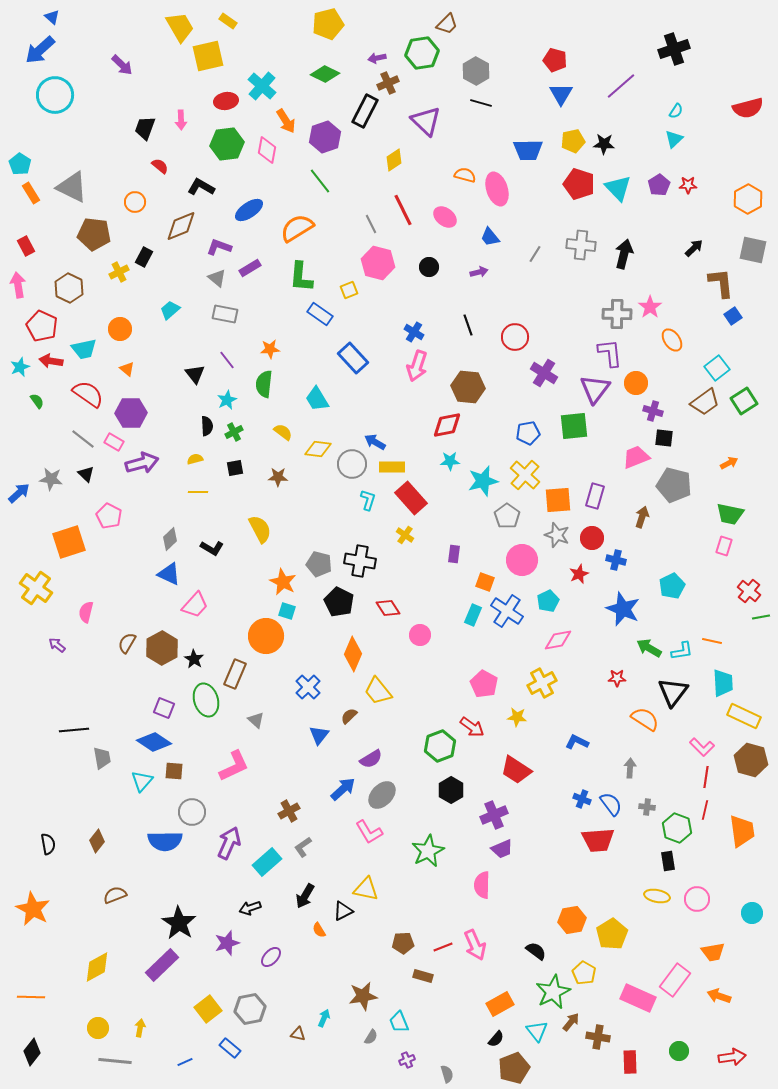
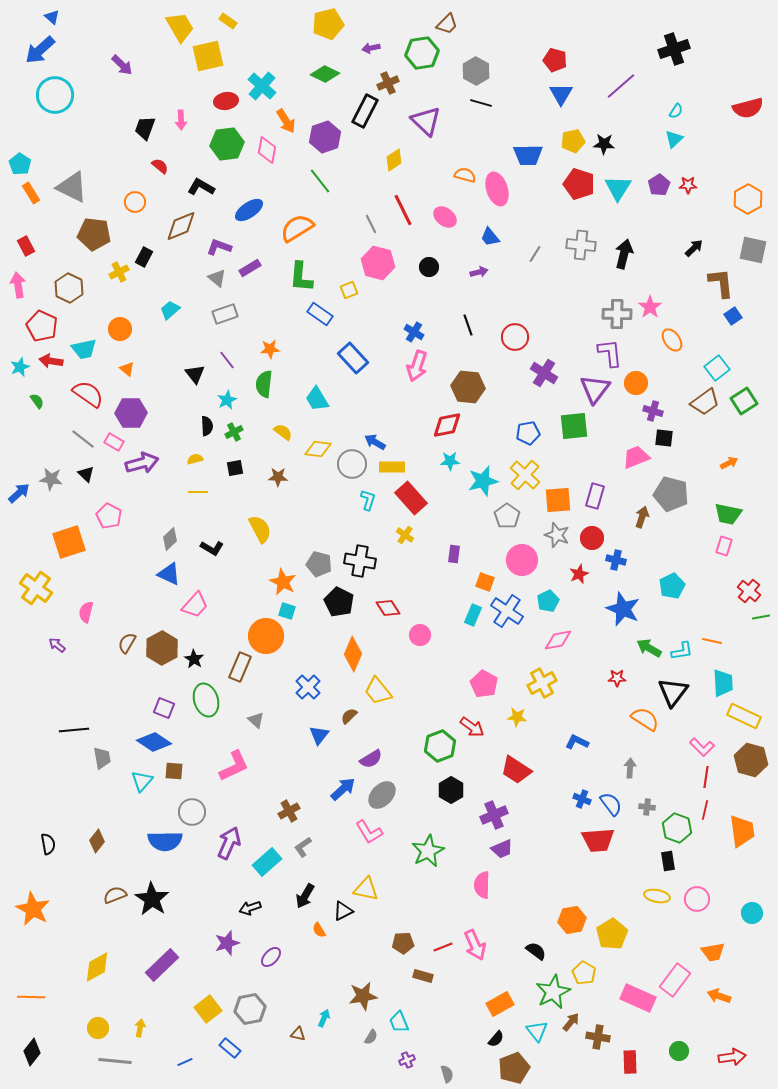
purple arrow at (377, 58): moved 6 px left, 10 px up
blue trapezoid at (528, 150): moved 5 px down
cyan triangle at (618, 188): rotated 16 degrees clockwise
gray rectangle at (225, 314): rotated 30 degrees counterclockwise
gray pentagon at (674, 485): moved 3 px left, 9 px down
green trapezoid at (730, 514): moved 2 px left
brown rectangle at (235, 674): moved 5 px right, 7 px up
black star at (179, 923): moved 27 px left, 24 px up
